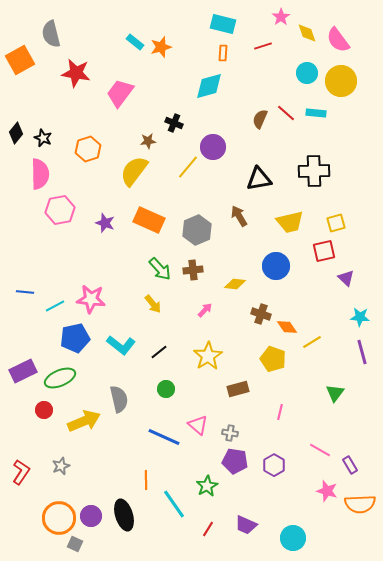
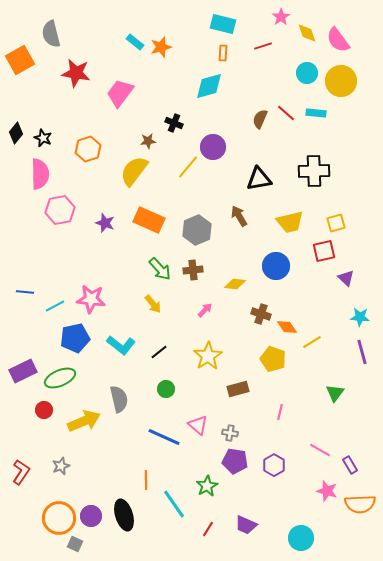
cyan circle at (293, 538): moved 8 px right
